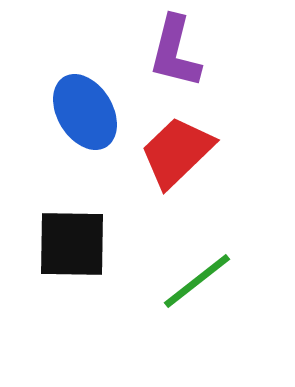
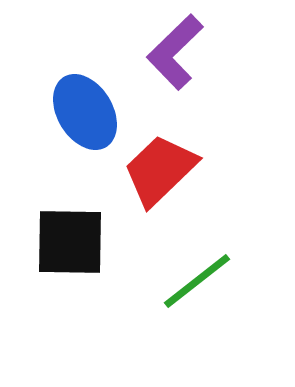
purple L-shape: rotated 32 degrees clockwise
red trapezoid: moved 17 px left, 18 px down
black square: moved 2 px left, 2 px up
